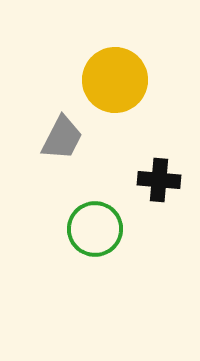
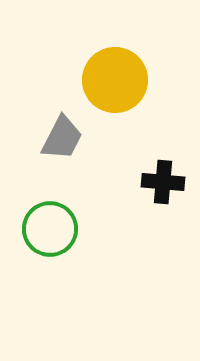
black cross: moved 4 px right, 2 px down
green circle: moved 45 px left
